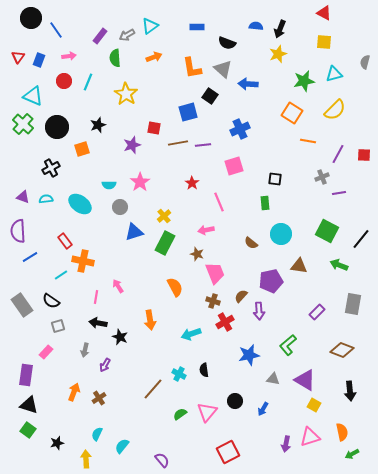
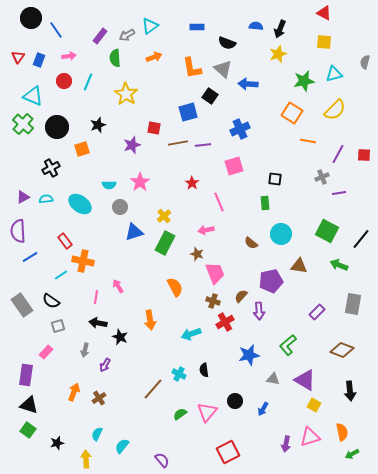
purple triangle at (23, 197): rotated 48 degrees counterclockwise
